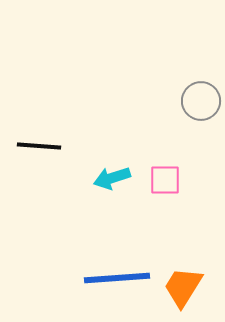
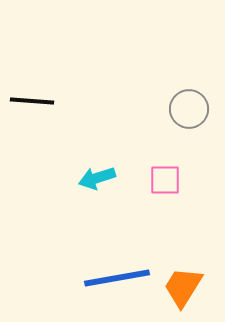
gray circle: moved 12 px left, 8 px down
black line: moved 7 px left, 45 px up
cyan arrow: moved 15 px left
blue line: rotated 6 degrees counterclockwise
